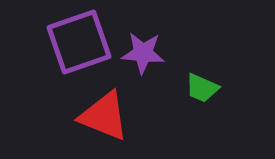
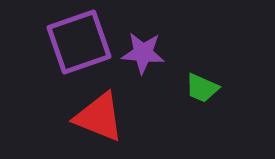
red triangle: moved 5 px left, 1 px down
